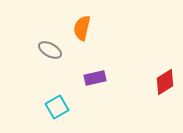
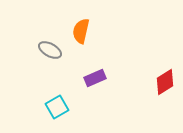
orange semicircle: moved 1 px left, 3 px down
purple rectangle: rotated 10 degrees counterclockwise
